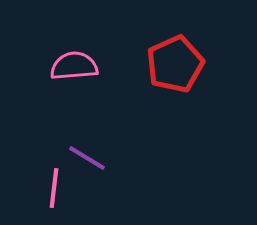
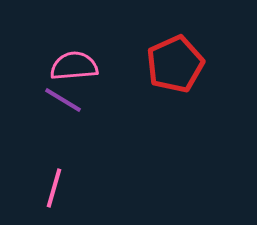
purple line: moved 24 px left, 58 px up
pink line: rotated 9 degrees clockwise
